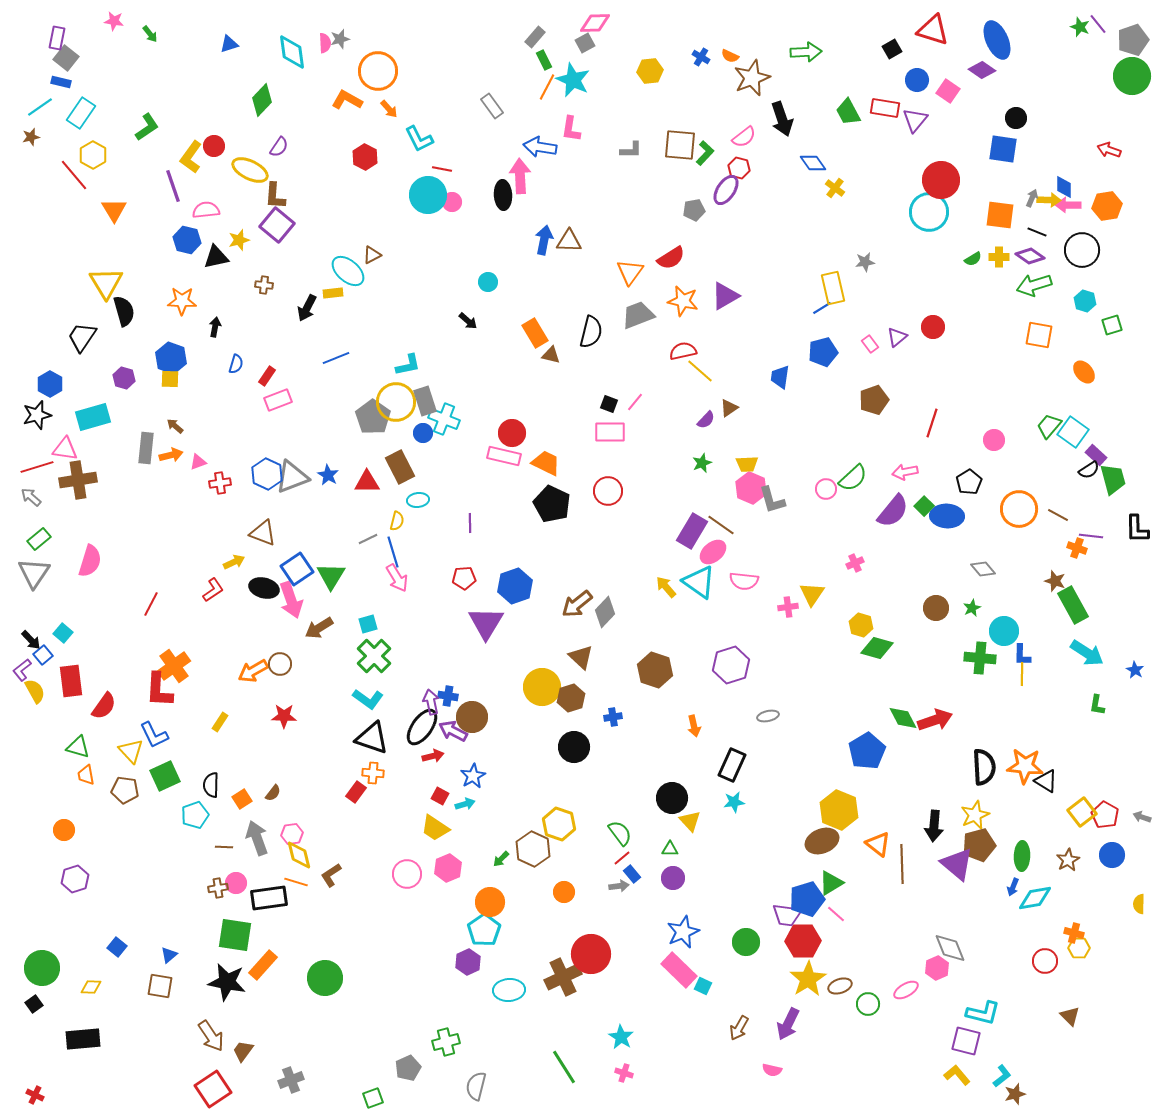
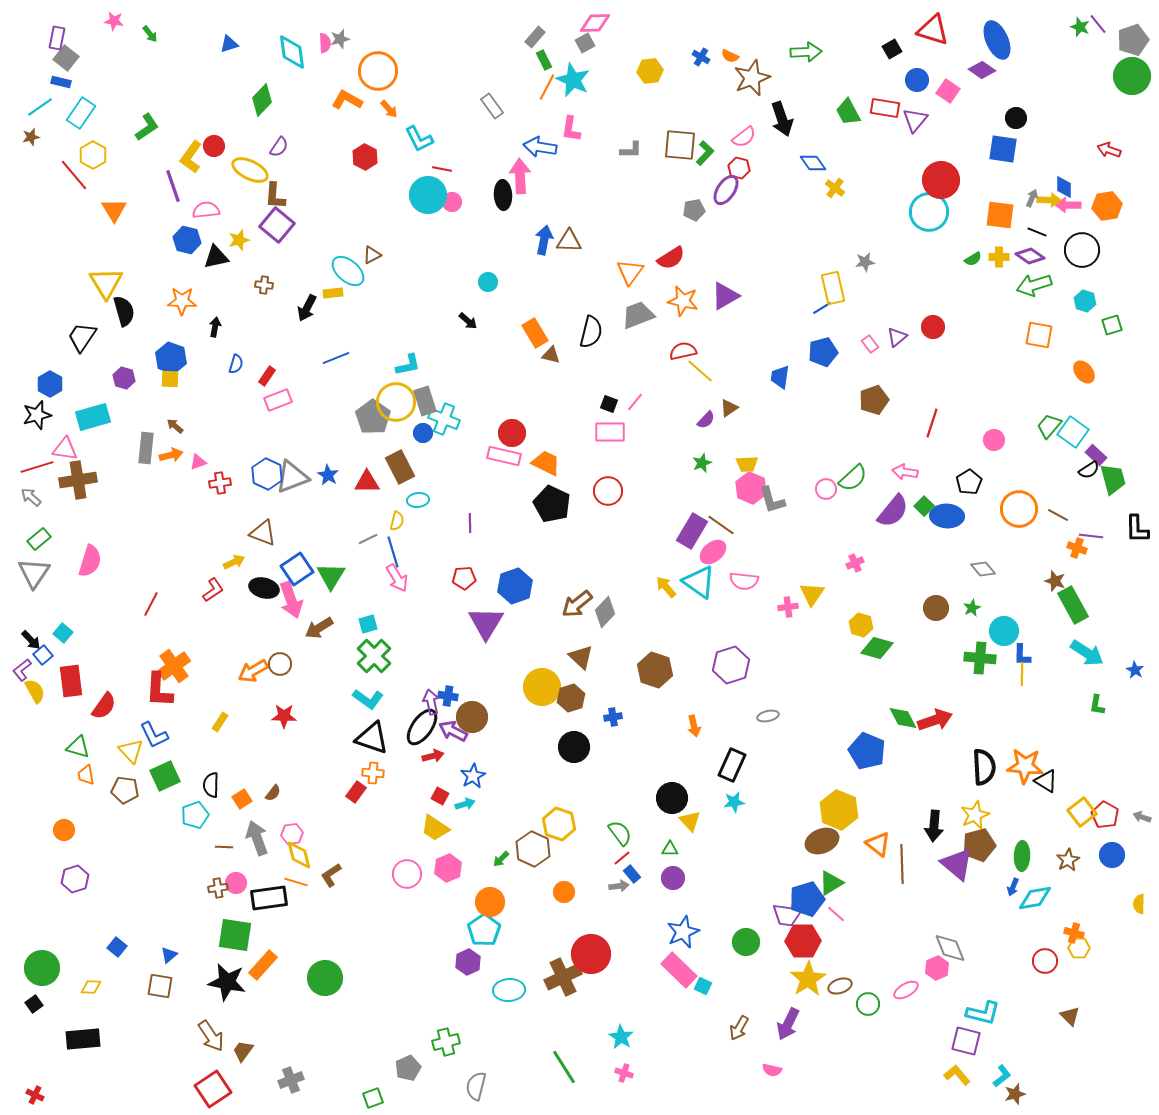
pink arrow at (905, 472): rotated 20 degrees clockwise
blue pentagon at (867, 751): rotated 18 degrees counterclockwise
